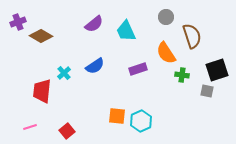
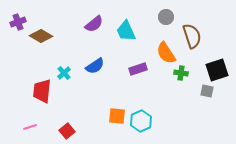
green cross: moved 1 px left, 2 px up
